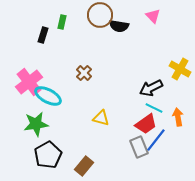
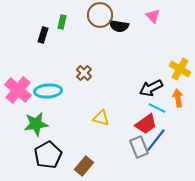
pink cross: moved 11 px left, 8 px down; rotated 12 degrees counterclockwise
cyan ellipse: moved 5 px up; rotated 32 degrees counterclockwise
cyan line: moved 3 px right
orange arrow: moved 19 px up
